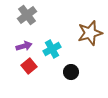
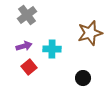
cyan cross: rotated 30 degrees clockwise
red square: moved 1 px down
black circle: moved 12 px right, 6 px down
